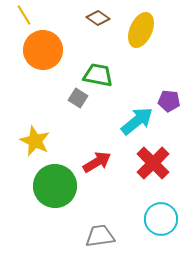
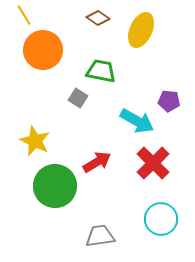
green trapezoid: moved 3 px right, 4 px up
cyan arrow: rotated 68 degrees clockwise
